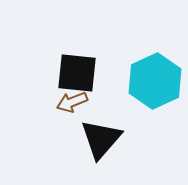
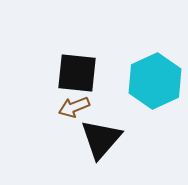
brown arrow: moved 2 px right, 5 px down
